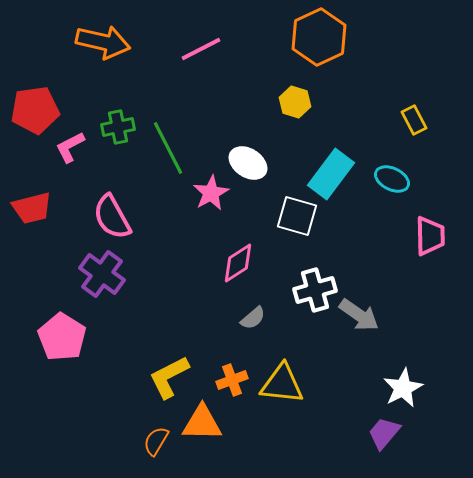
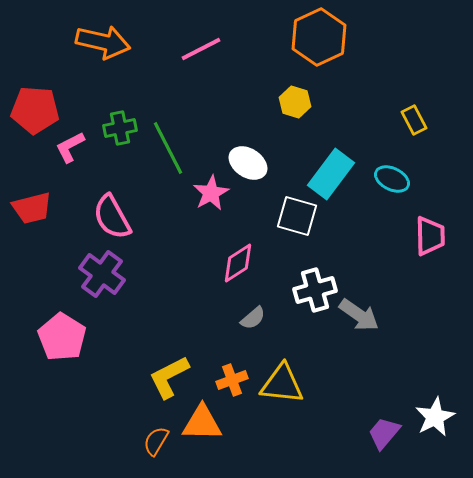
red pentagon: rotated 12 degrees clockwise
green cross: moved 2 px right, 1 px down
white star: moved 32 px right, 29 px down
